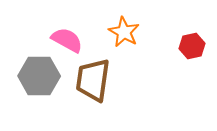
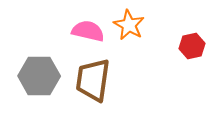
orange star: moved 5 px right, 7 px up
pink semicircle: moved 21 px right, 9 px up; rotated 16 degrees counterclockwise
